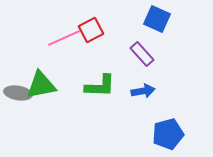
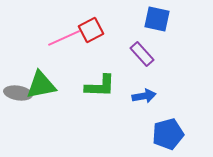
blue square: rotated 12 degrees counterclockwise
blue arrow: moved 1 px right, 5 px down
